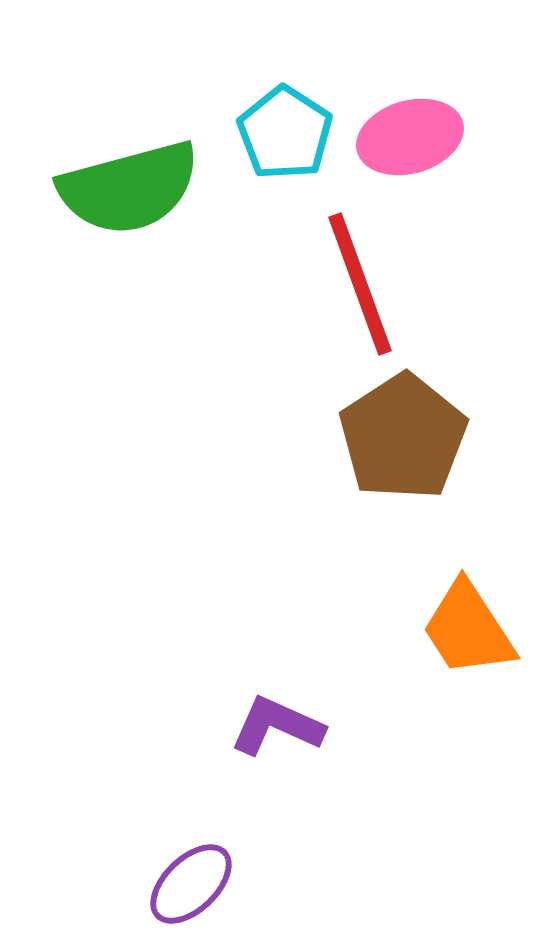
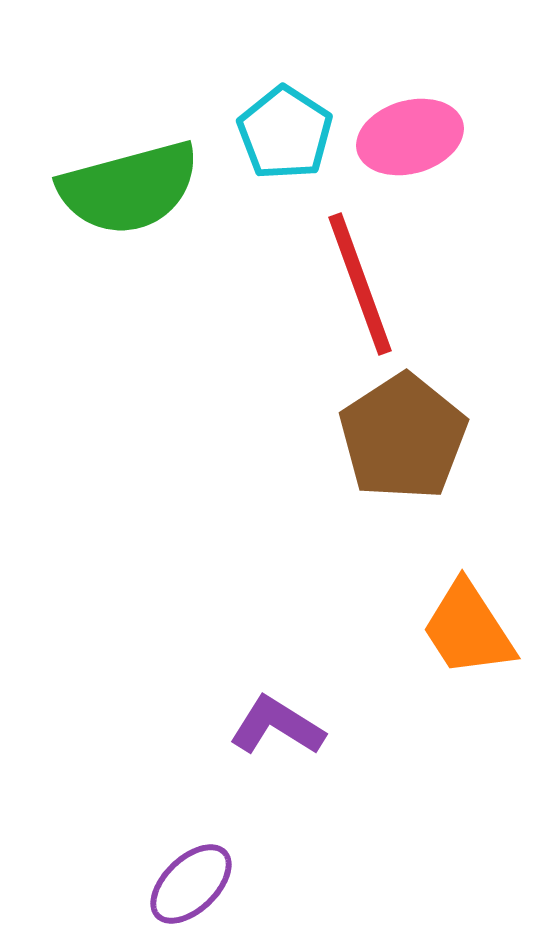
purple L-shape: rotated 8 degrees clockwise
